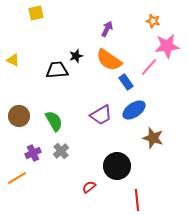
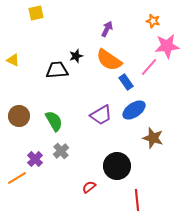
purple cross: moved 2 px right, 6 px down; rotated 21 degrees counterclockwise
